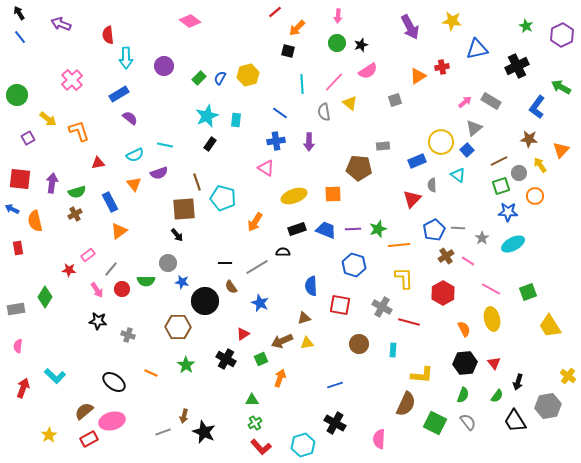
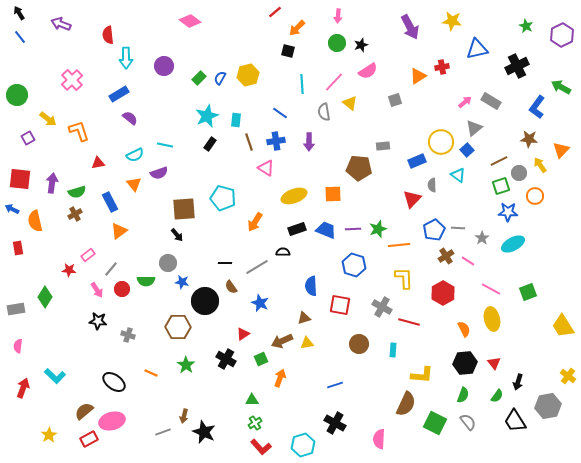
brown line at (197, 182): moved 52 px right, 40 px up
yellow trapezoid at (550, 326): moved 13 px right
